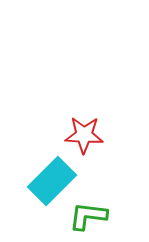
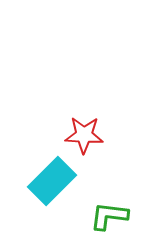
green L-shape: moved 21 px right
